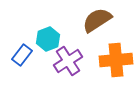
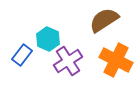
brown semicircle: moved 7 px right
cyan hexagon: rotated 15 degrees counterclockwise
orange cross: rotated 32 degrees clockwise
